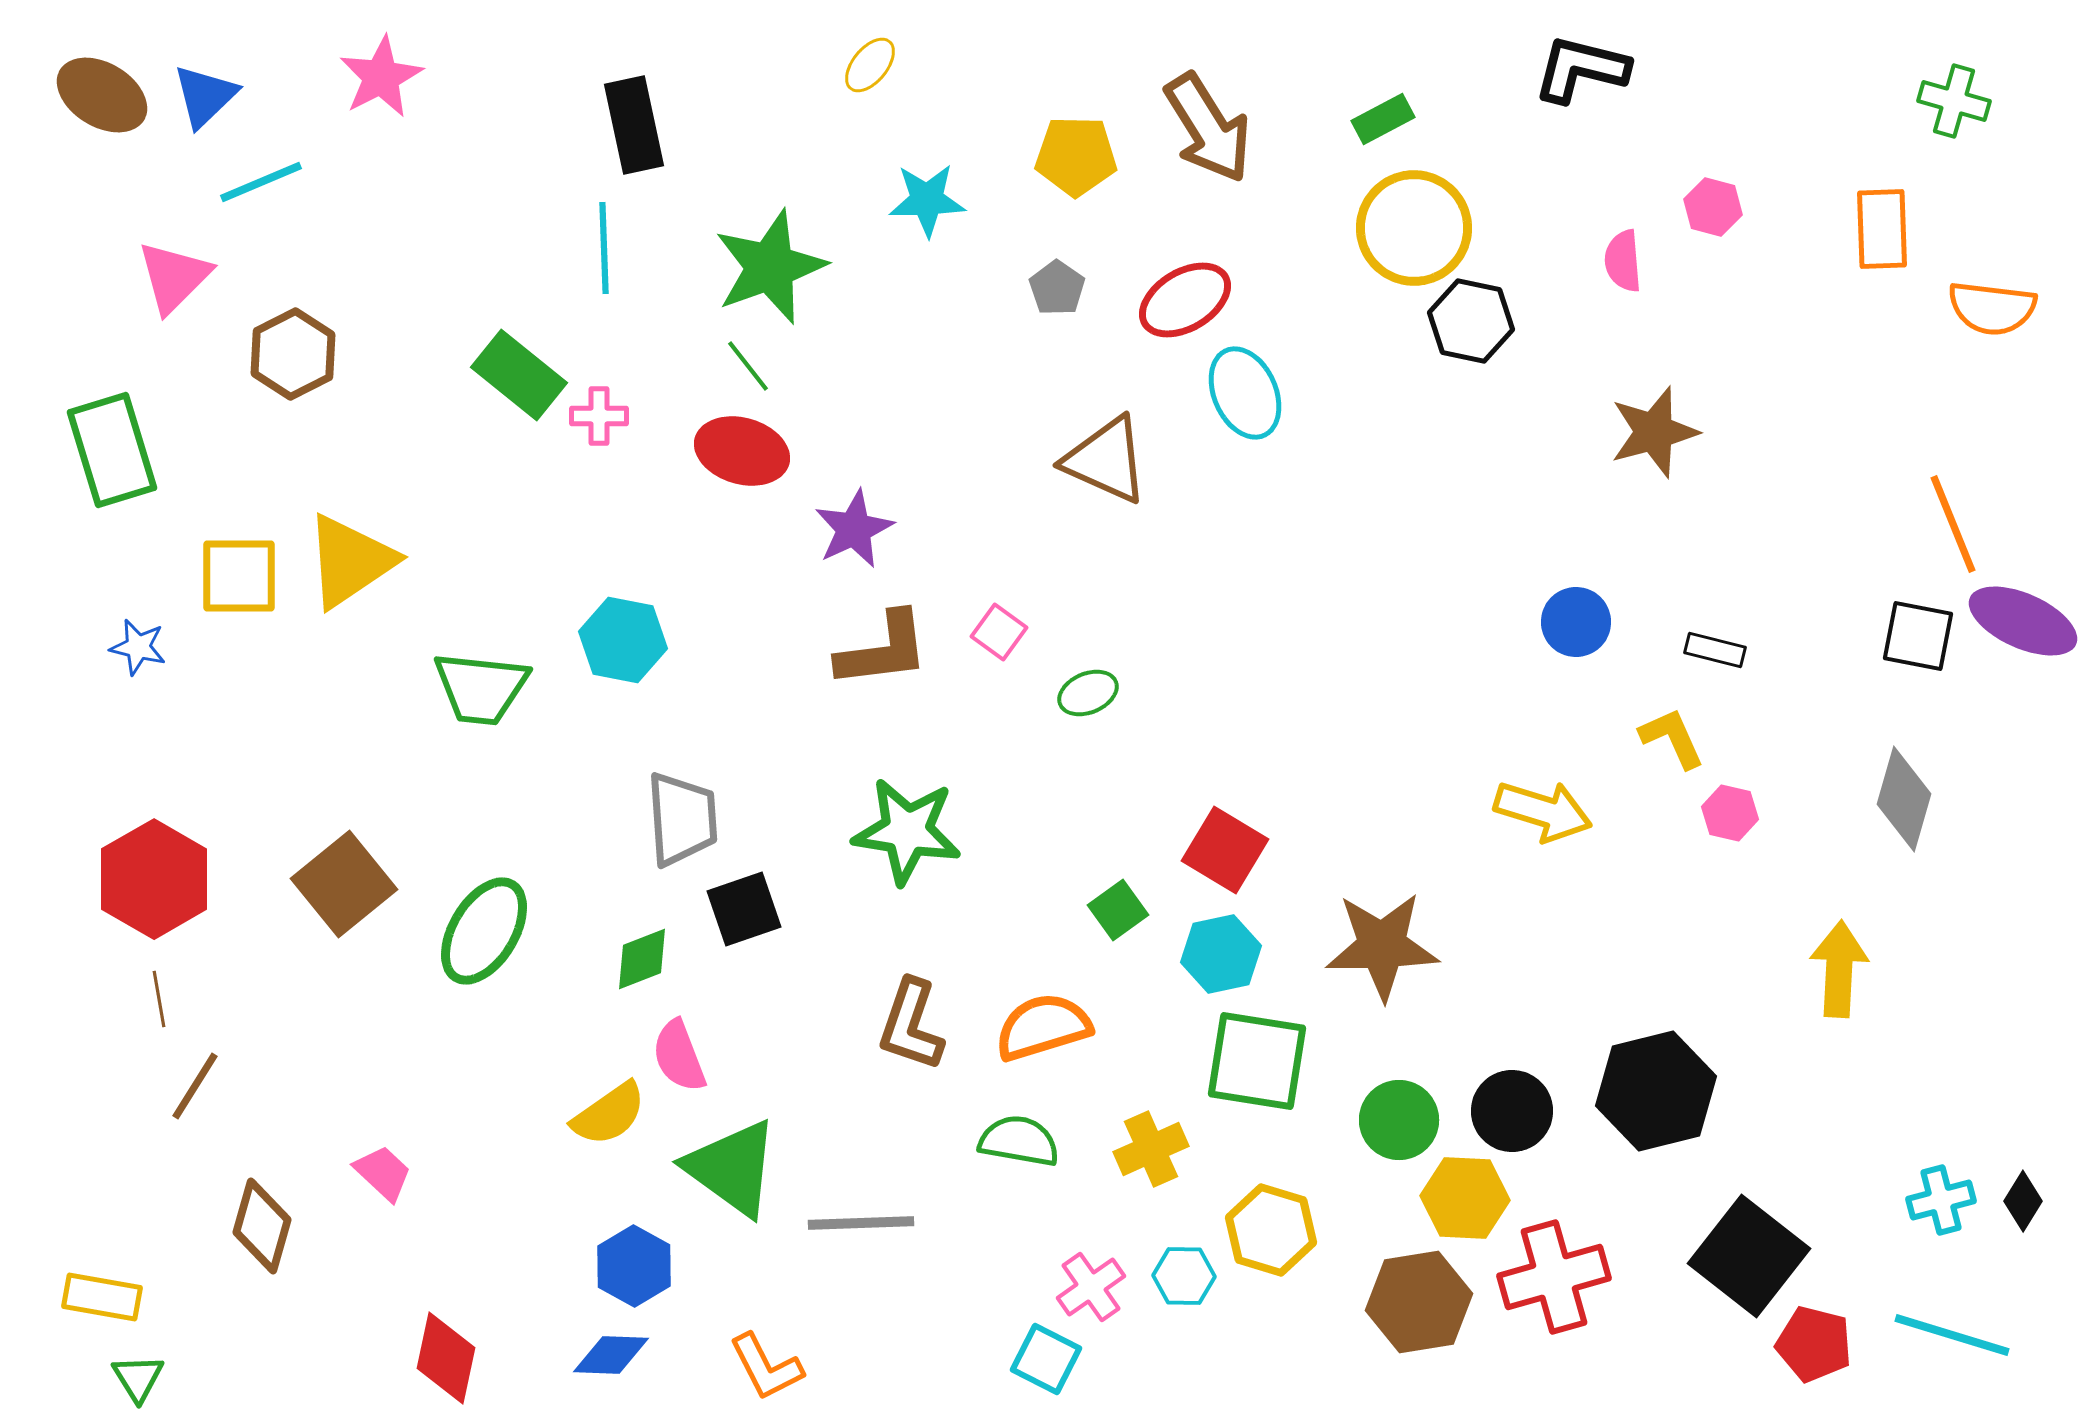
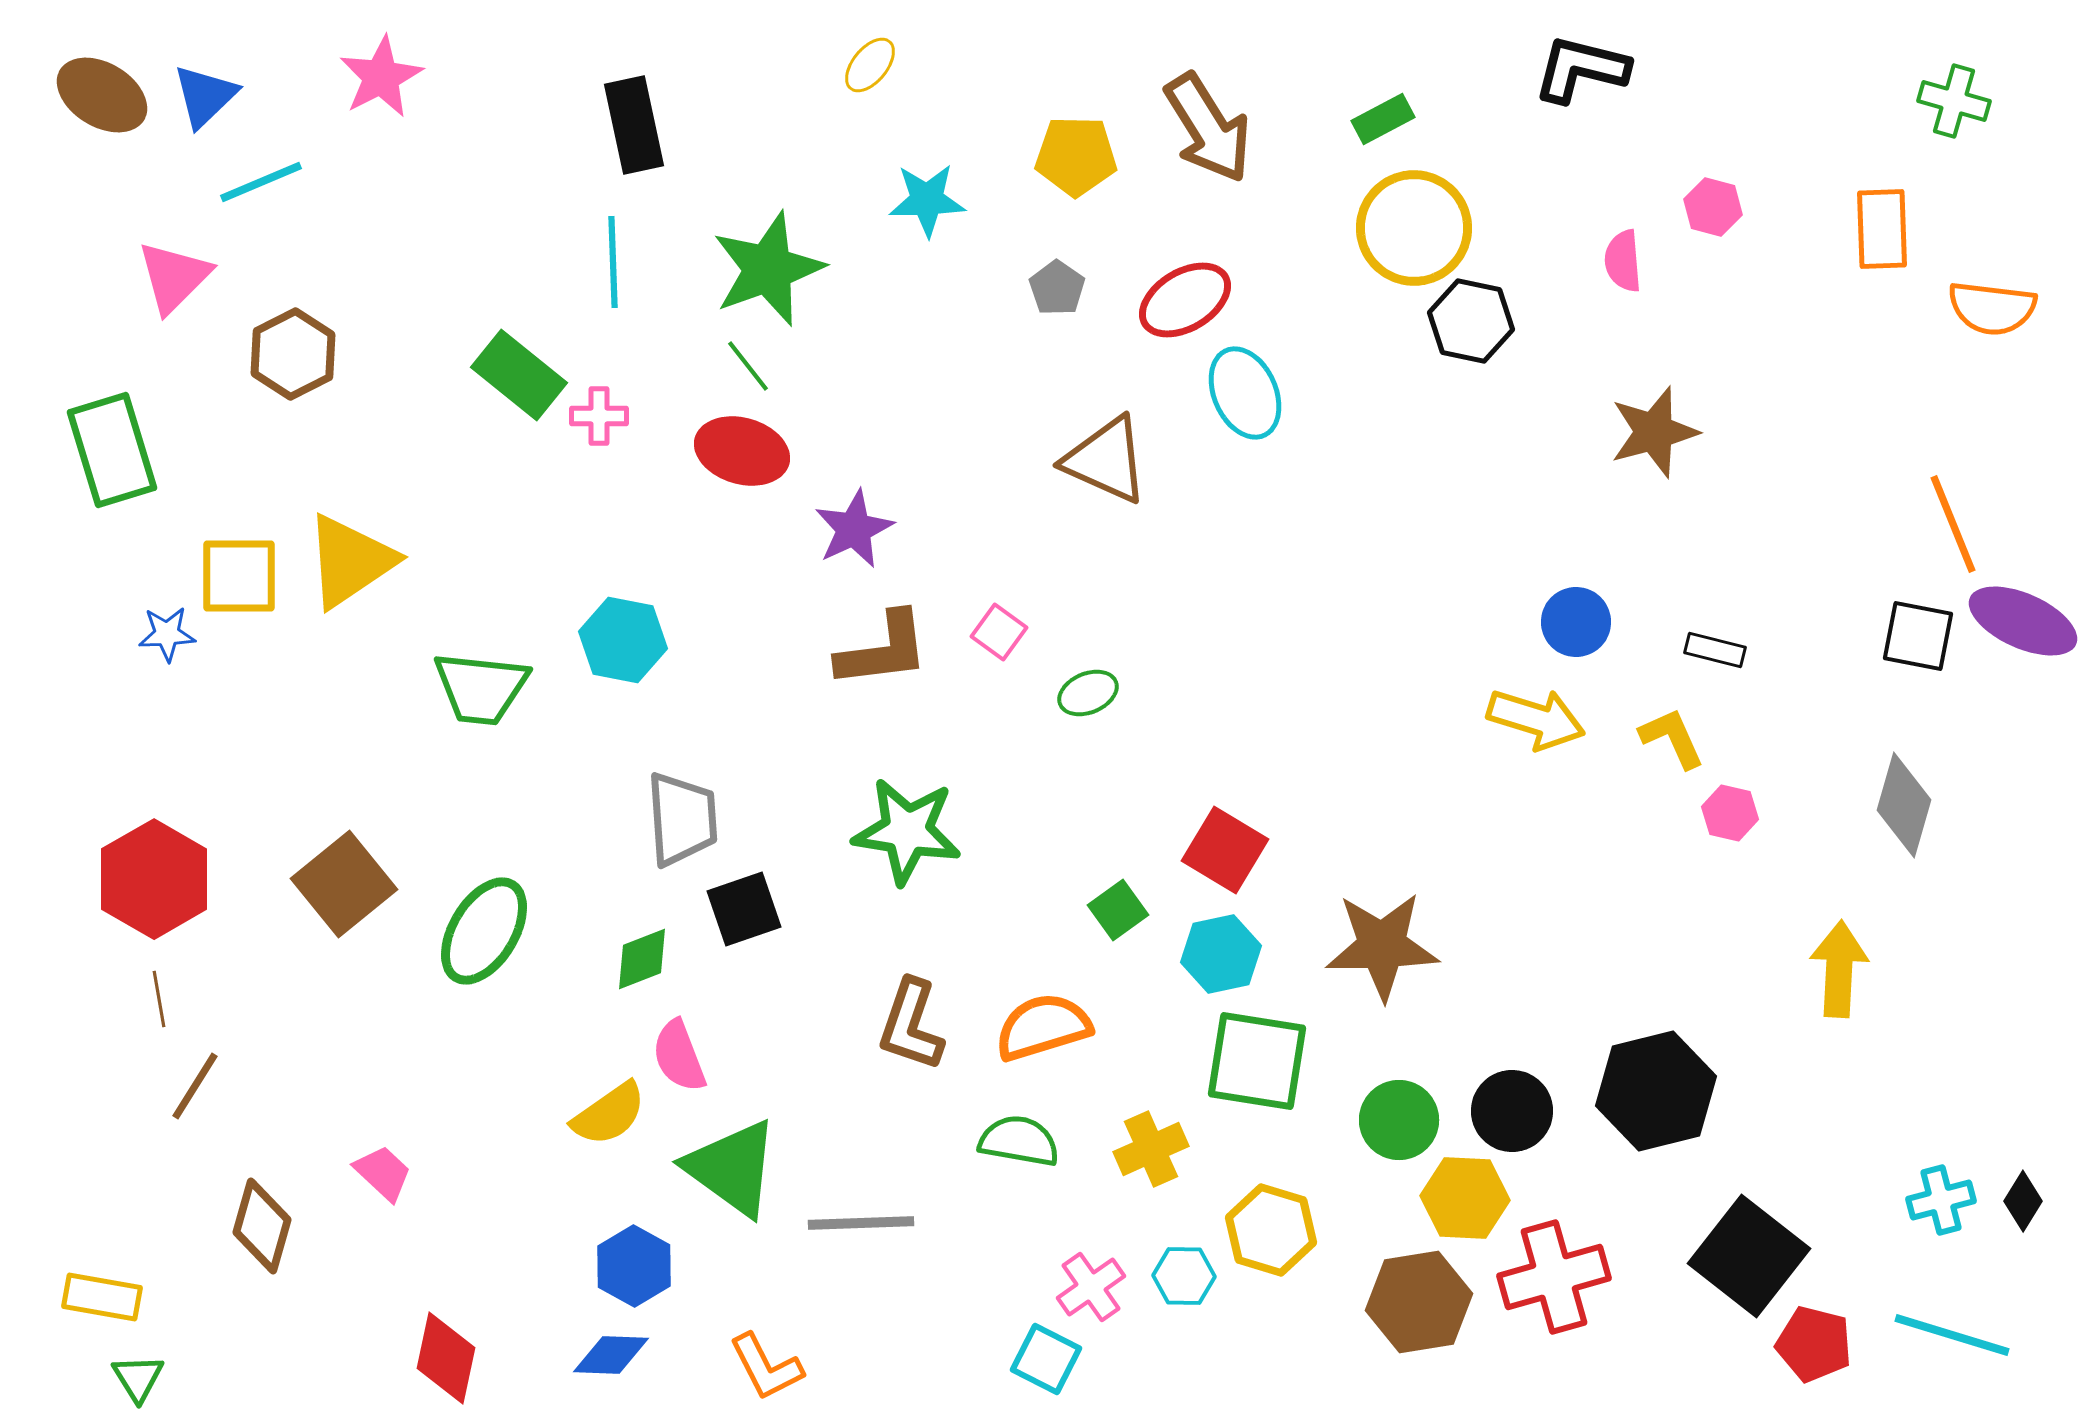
cyan line at (604, 248): moved 9 px right, 14 px down
green star at (770, 267): moved 2 px left, 2 px down
blue star at (138, 647): moved 29 px right, 13 px up; rotated 16 degrees counterclockwise
gray diamond at (1904, 799): moved 6 px down
yellow arrow at (1543, 811): moved 7 px left, 92 px up
